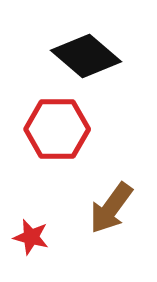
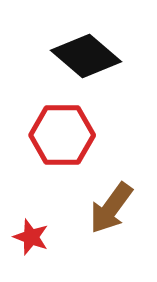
red hexagon: moved 5 px right, 6 px down
red star: rotated 6 degrees clockwise
